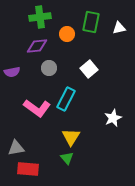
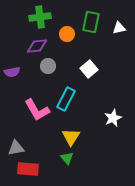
gray circle: moved 1 px left, 2 px up
pink L-shape: moved 2 px down; rotated 24 degrees clockwise
